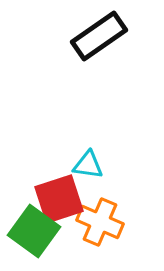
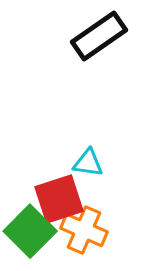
cyan triangle: moved 2 px up
orange cross: moved 16 px left, 8 px down
green square: moved 4 px left; rotated 9 degrees clockwise
